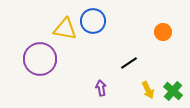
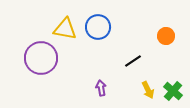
blue circle: moved 5 px right, 6 px down
orange circle: moved 3 px right, 4 px down
purple circle: moved 1 px right, 1 px up
black line: moved 4 px right, 2 px up
